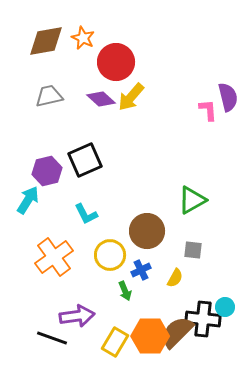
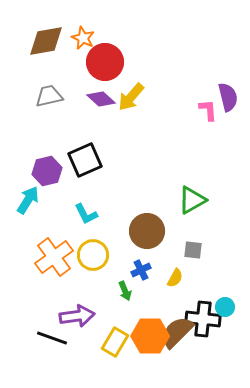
red circle: moved 11 px left
yellow circle: moved 17 px left
